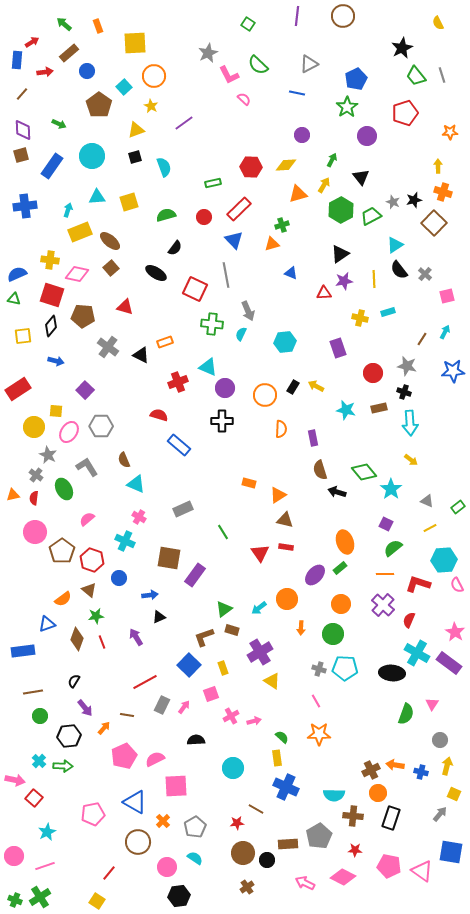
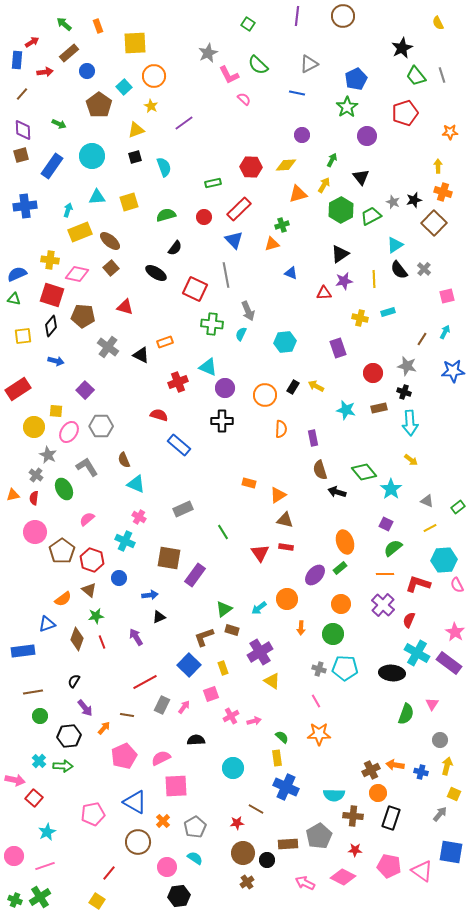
gray cross at (425, 274): moved 1 px left, 5 px up
pink semicircle at (155, 759): moved 6 px right, 1 px up
brown cross at (247, 887): moved 5 px up
